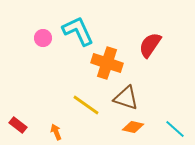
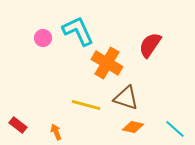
orange cross: rotated 12 degrees clockwise
yellow line: rotated 20 degrees counterclockwise
